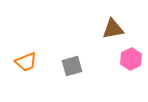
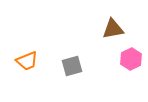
orange trapezoid: moved 1 px right, 1 px up
